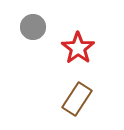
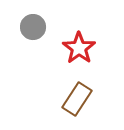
red star: moved 1 px right
